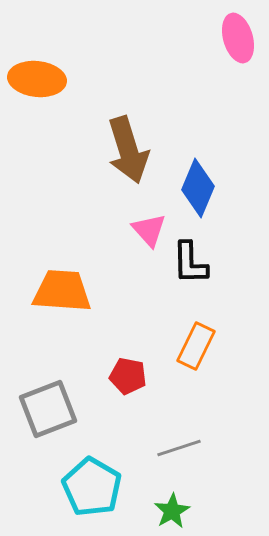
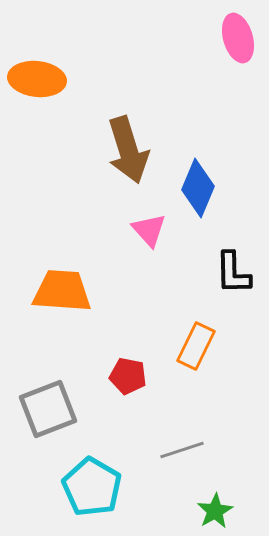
black L-shape: moved 43 px right, 10 px down
gray line: moved 3 px right, 2 px down
green star: moved 43 px right
